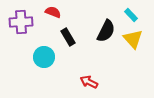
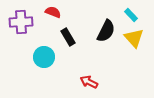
yellow triangle: moved 1 px right, 1 px up
